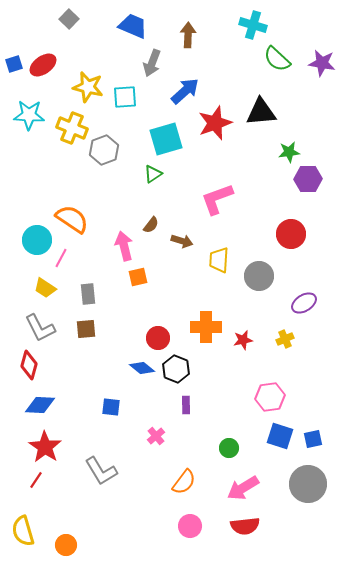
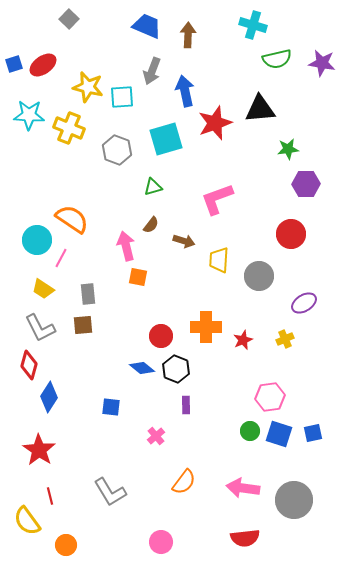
blue trapezoid at (133, 26): moved 14 px right
green semicircle at (277, 59): rotated 56 degrees counterclockwise
gray arrow at (152, 63): moved 8 px down
blue arrow at (185, 91): rotated 60 degrees counterclockwise
cyan square at (125, 97): moved 3 px left
black triangle at (261, 112): moved 1 px left, 3 px up
yellow cross at (72, 128): moved 3 px left
gray hexagon at (104, 150): moved 13 px right; rotated 20 degrees counterclockwise
green star at (289, 152): moved 1 px left, 3 px up
green triangle at (153, 174): moved 13 px down; rotated 18 degrees clockwise
purple hexagon at (308, 179): moved 2 px left, 5 px down
brown arrow at (182, 241): moved 2 px right
pink arrow at (124, 246): moved 2 px right
orange square at (138, 277): rotated 24 degrees clockwise
yellow trapezoid at (45, 288): moved 2 px left, 1 px down
brown square at (86, 329): moved 3 px left, 4 px up
red circle at (158, 338): moved 3 px right, 2 px up
red star at (243, 340): rotated 12 degrees counterclockwise
blue diamond at (40, 405): moved 9 px right, 8 px up; rotated 60 degrees counterclockwise
blue square at (280, 436): moved 1 px left, 2 px up
blue square at (313, 439): moved 6 px up
red star at (45, 447): moved 6 px left, 3 px down
green circle at (229, 448): moved 21 px right, 17 px up
gray L-shape at (101, 471): moved 9 px right, 21 px down
red line at (36, 480): moved 14 px right, 16 px down; rotated 48 degrees counterclockwise
gray circle at (308, 484): moved 14 px left, 16 px down
pink arrow at (243, 488): rotated 40 degrees clockwise
pink circle at (190, 526): moved 29 px left, 16 px down
red semicircle at (245, 526): moved 12 px down
yellow semicircle at (23, 531): moved 4 px right, 10 px up; rotated 20 degrees counterclockwise
